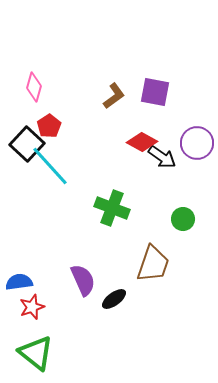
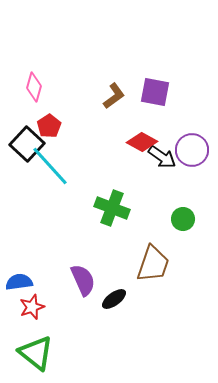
purple circle: moved 5 px left, 7 px down
